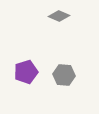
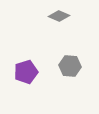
gray hexagon: moved 6 px right, 9 px up
